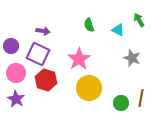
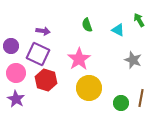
green semicircle: moved 2 px left
gray star: moved 1 px right, 2 px down
